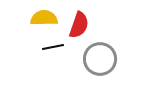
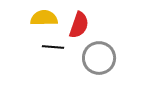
black line: rotated 15 degrees clockwise
gray circle: moved 1 px left, 1 px up
